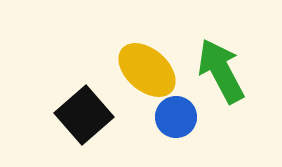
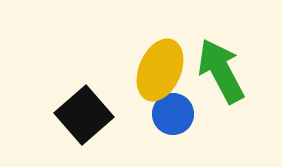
yellow ellipse: moved 13 px right; rotated 72 degrees clockwise
blue circle: moved 3 px left, 3 px up
